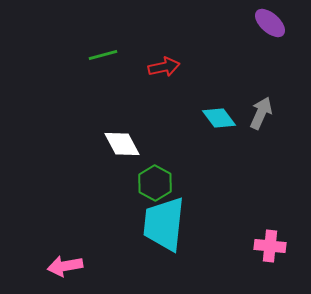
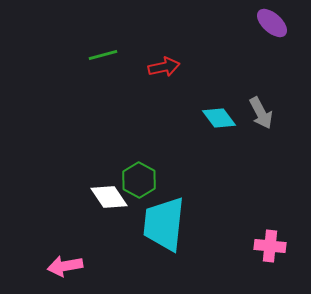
purple ellipse: moved 2 px right
gray arrow: rotated 128 degrees clockwise
white diamond: moved 13 px left, 53 px down; rotated 6 degrees counterclockwise
green hexagon: moved 16 px left, 3 px up
